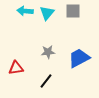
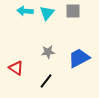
red triangle: rotated 42 degrees clockwise
